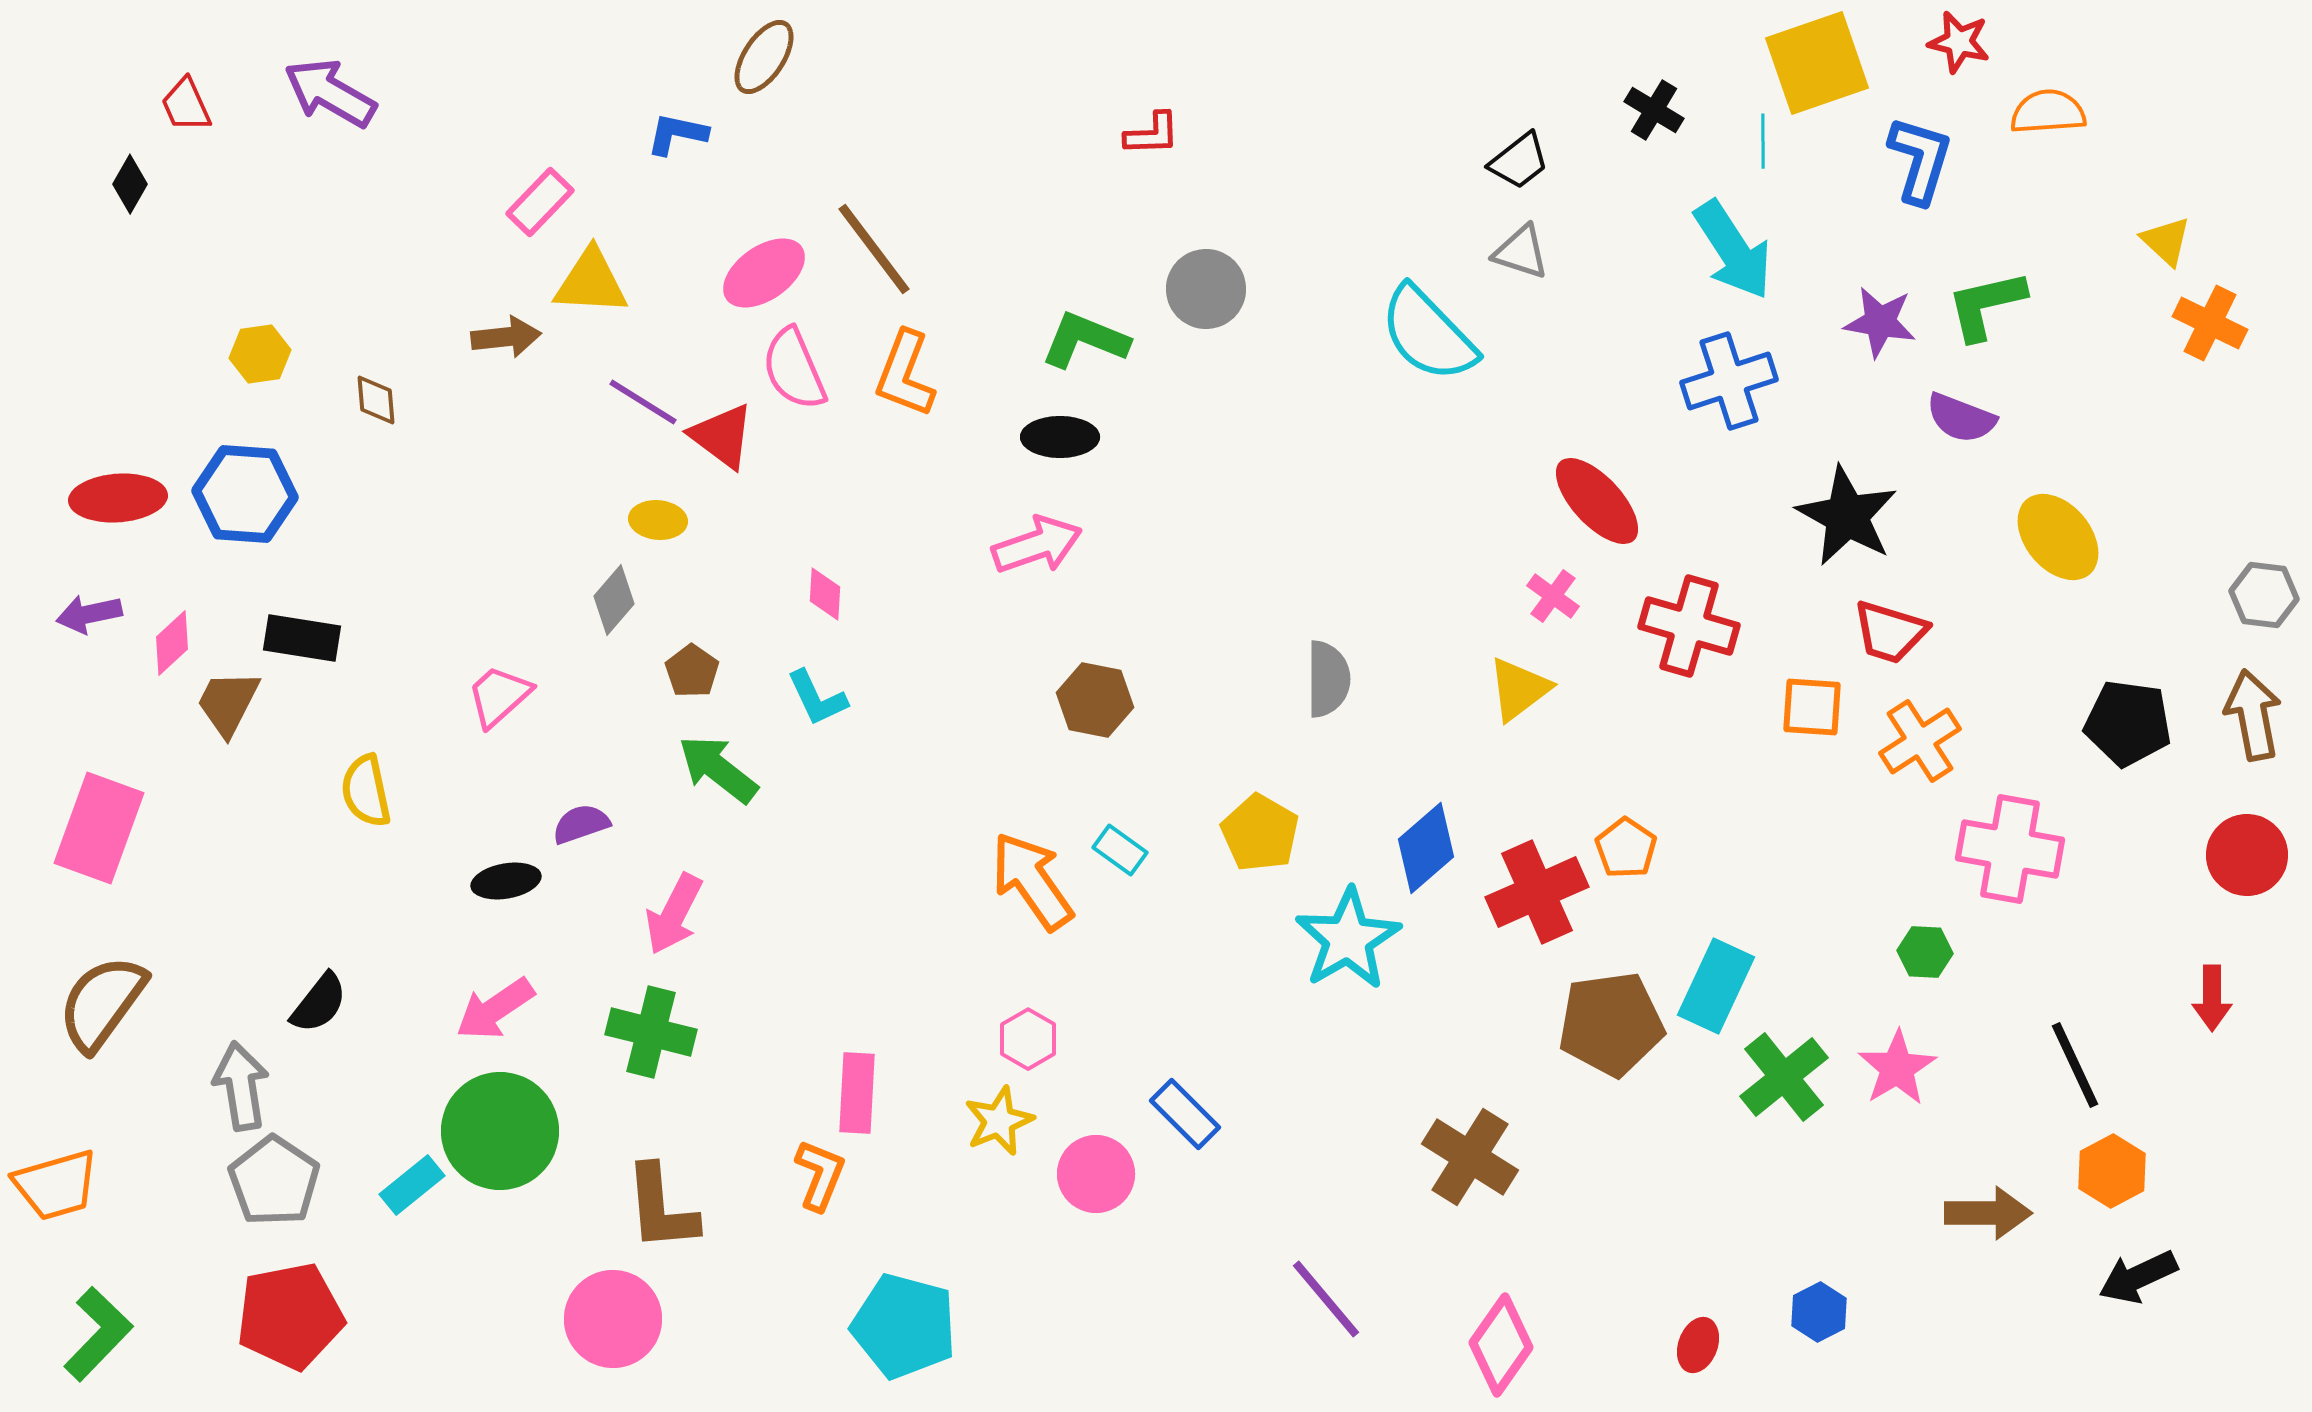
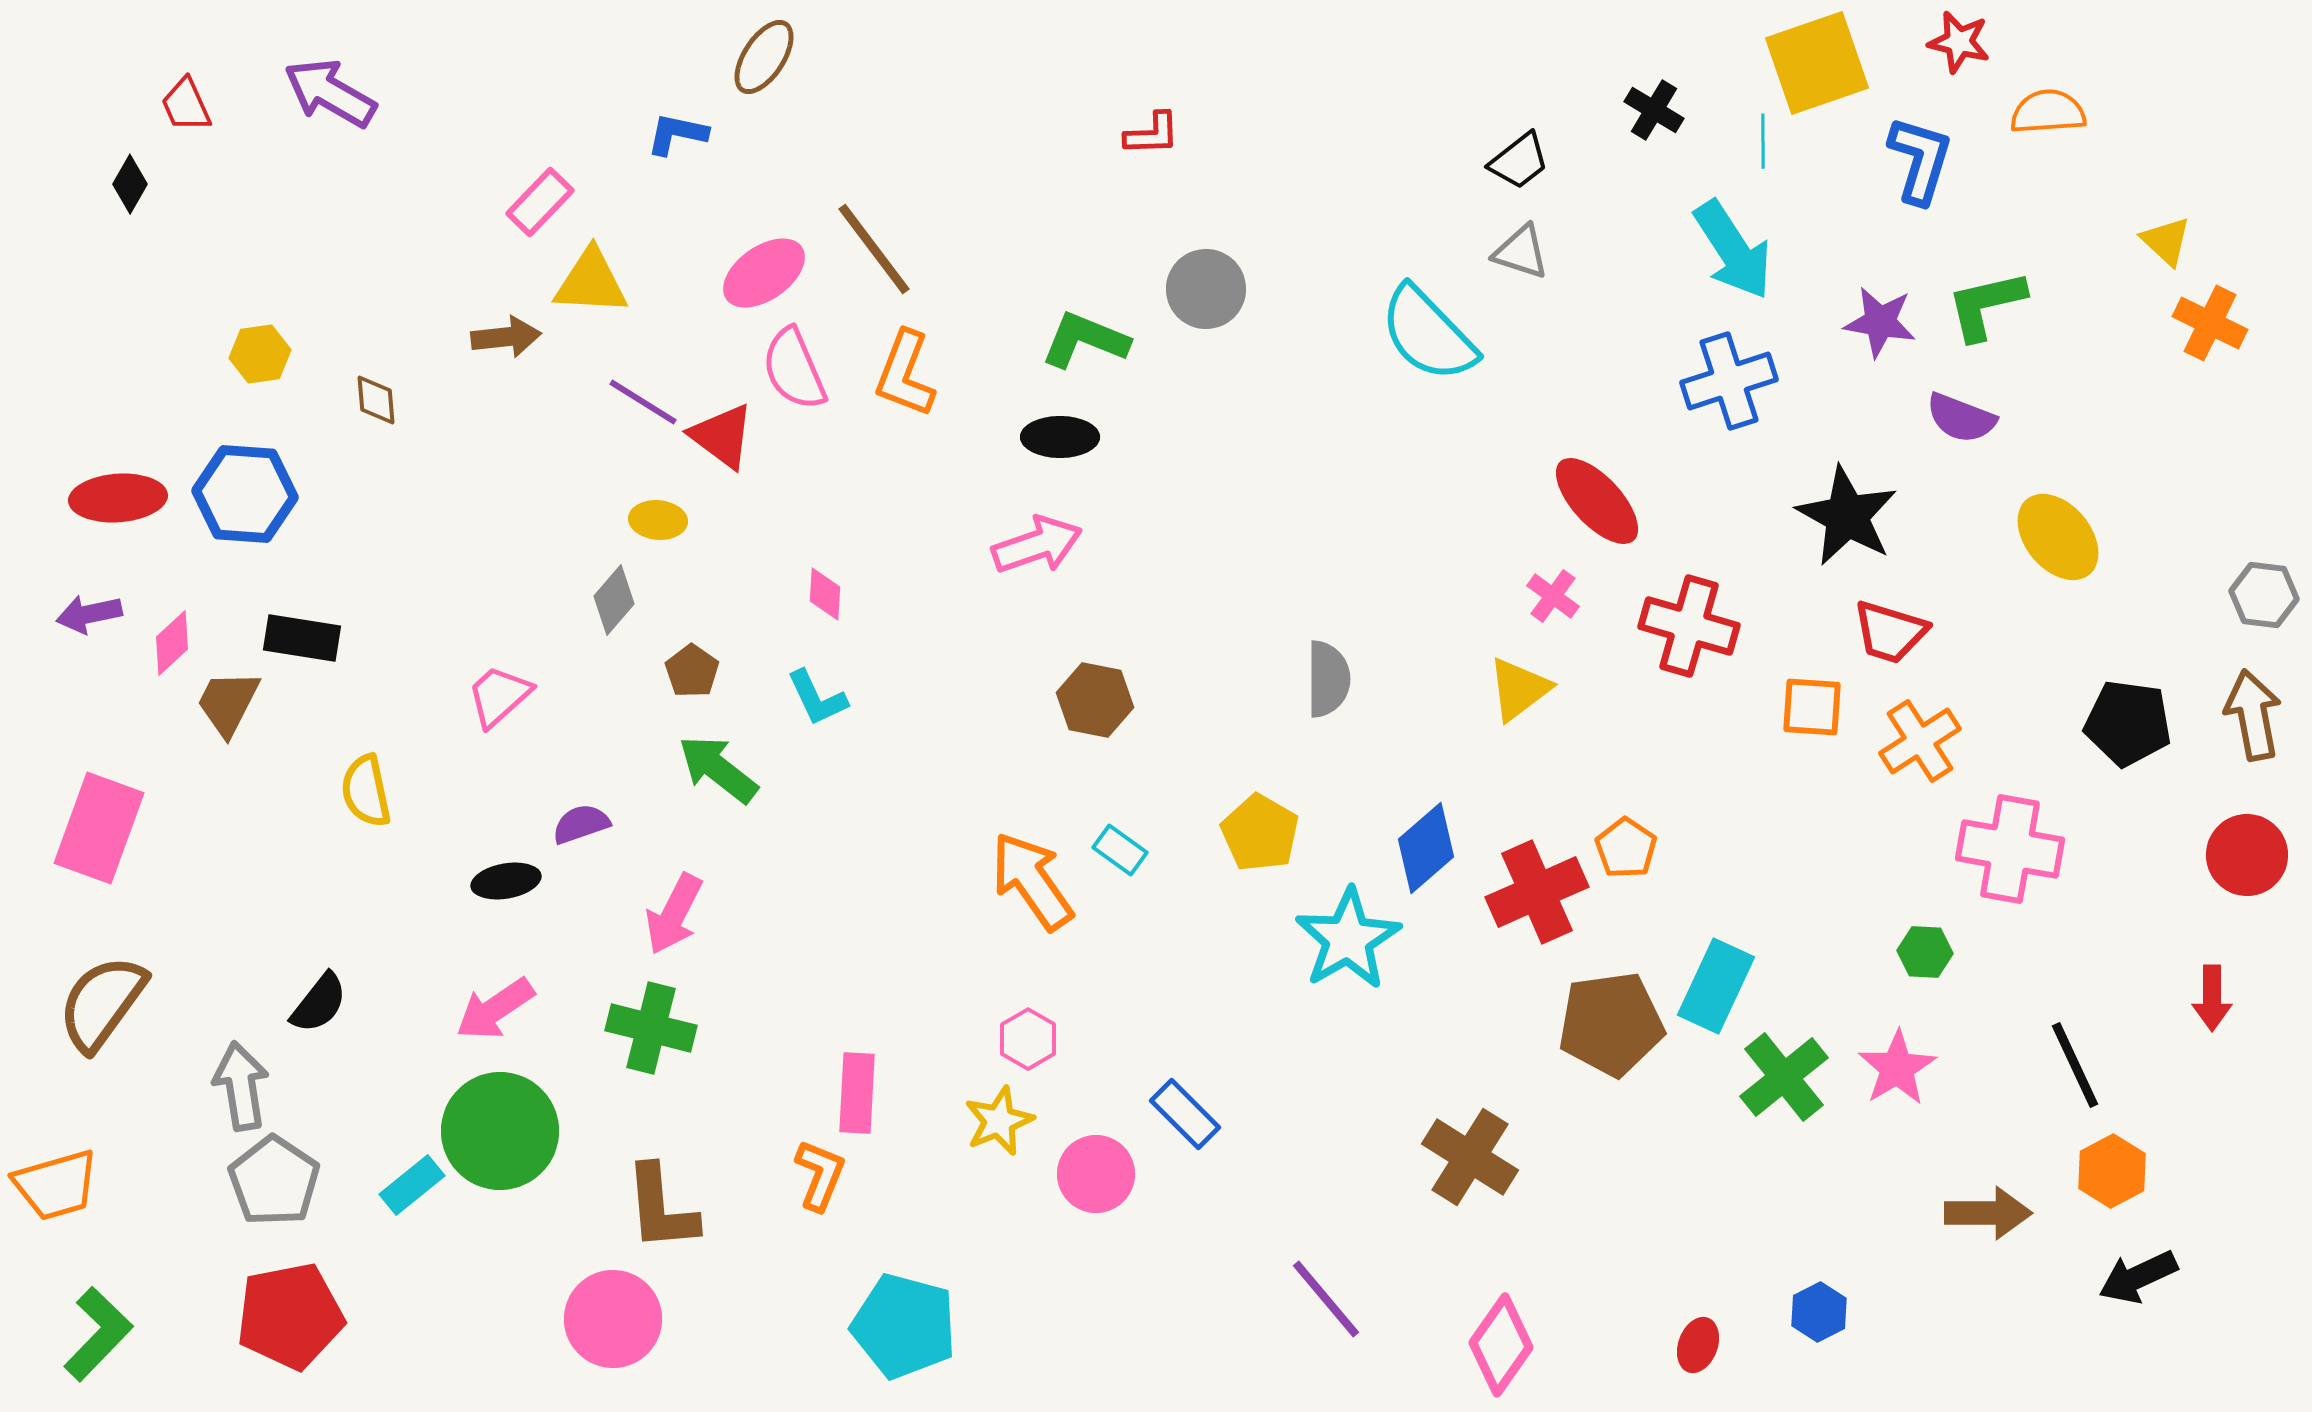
green cross at (651, 1032): moved 4 px up
